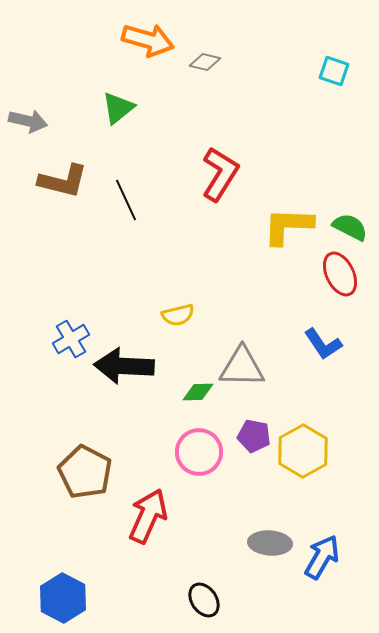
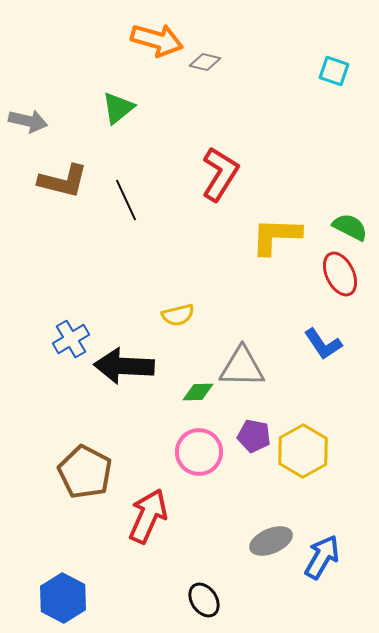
orange arrow: moved 9 px right
yellow L-shape: moved 12 px left, 10 px down
gray ellipse: moved 1 px right, 2 px up; rotated 27 degrees counterclockwise
